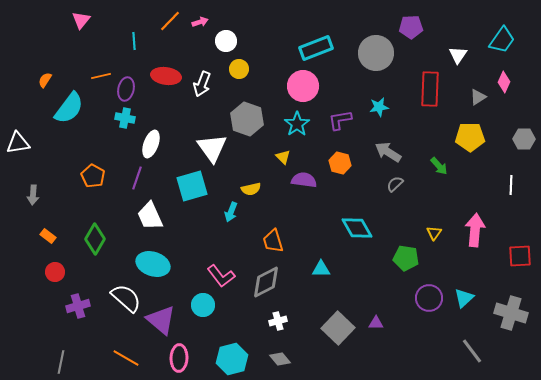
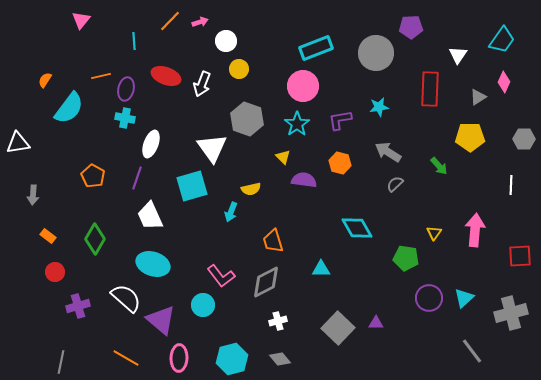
red ellipse at (166, 76): rotated 12 degrees clockwise
gray cross at (511, 313): rotated 32 degrees counterclockwise
